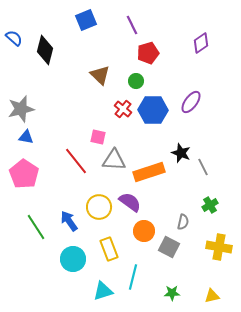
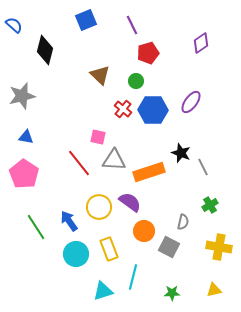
blue semicircle: moved 13 px up
gray star: moved 1 px right, 13 px up
red line: moved 3 px right, 2 px down
cyan circle: moved 3 px right, 5 px up
yellow triangle: moved 2 px right, 6 px up
